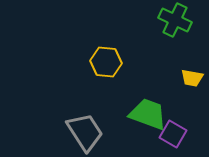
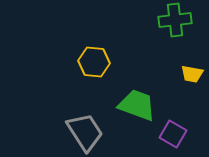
green cross: rotated 32 degrees counterclockwise
yellow hexagon: moved 12 px left
yellow trapezoid: moved 4 px up
green trapezoid: moved 11 px left, 9 px up
